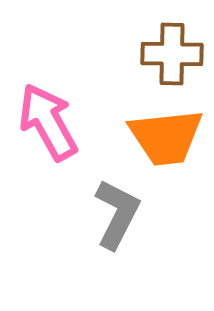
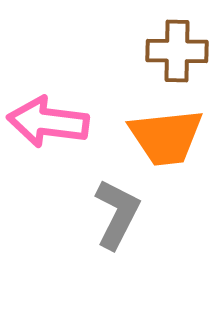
brown cross: moved 5 px right, 3 px up
pink arrow: rotated 54 degrees counterclockwise
